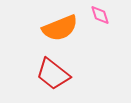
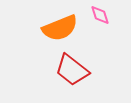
red trapezoid: moved 19 px right, 4 px up
